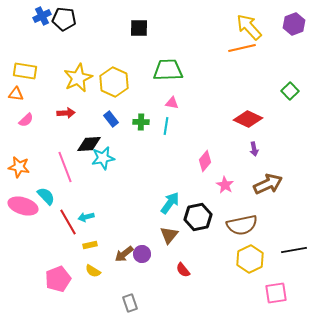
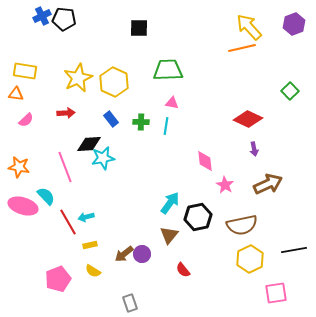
pink diamond at (205, 161): rotated 45 degrees counterclockwise
